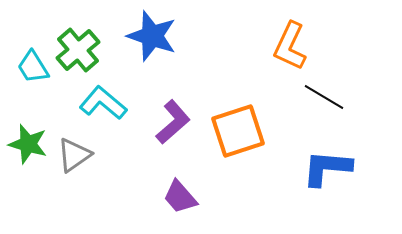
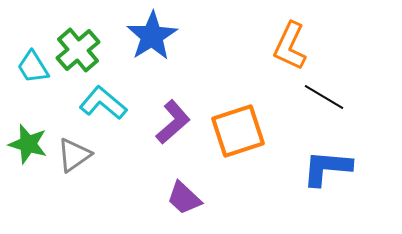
blue star: rotated 21 degrees clockwise
purple trapezoid: moved 4 px right, 1 px down; rotated 6 degrees counterclockwise
